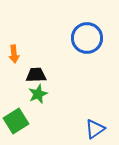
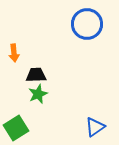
blue circle: moved 14 px up
orange arrow: moved 1 px up
green square: moved 7 px down
blue triangle: moved 2 px up
